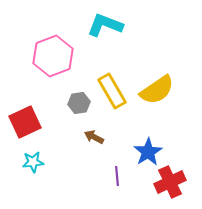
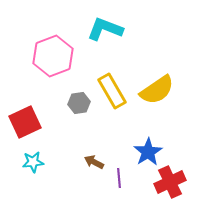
cyan L-shape: moved 4 px down
brown arrow: moved 25 px down
purple line: moved 2 px right, 2 px down
